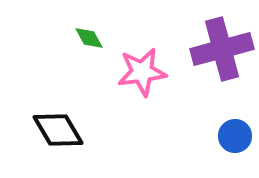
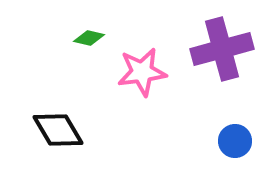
green diamond: rotated 48 degrees counterclockwise
blue circle: moved 5 px down
